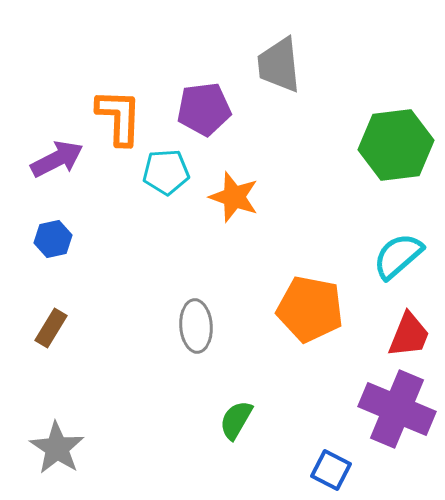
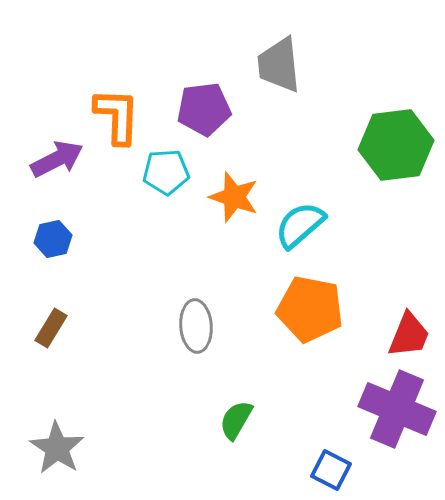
orange L-shape: moved 2 px left, 1 px up
cyan semicircle: moved 98 px left, 31 px up
